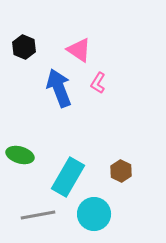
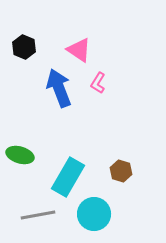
brown hexagon: rotated 10 degrees counterclockwise
